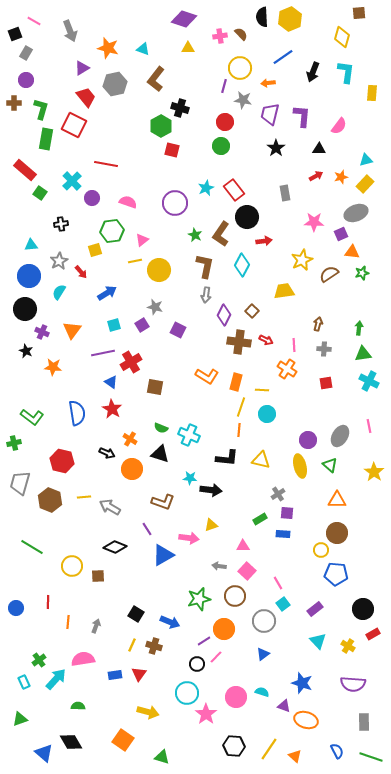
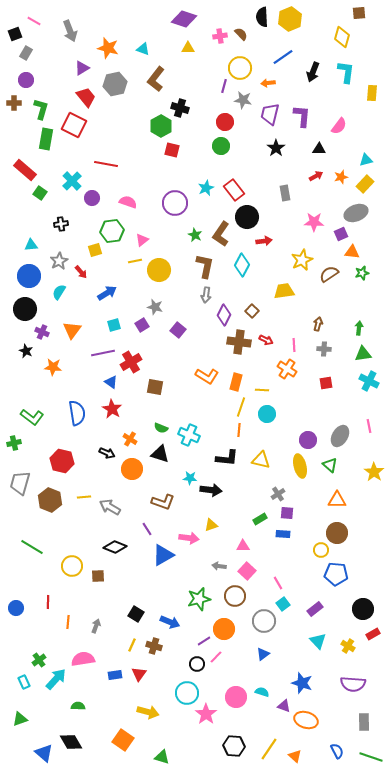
purple square at (178, 330): rotated 14 degrees clockwise
